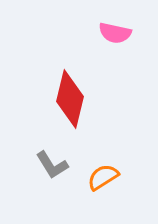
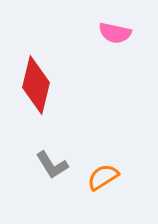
red diamond: moved 34 px left, 14 px up
